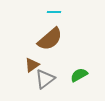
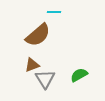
brown semicircle: moved 12 px left, 4 px up
brown triangle: rotated 14 degrees clockwise
gray triangle: rotated 25 degrees counterclockwise
